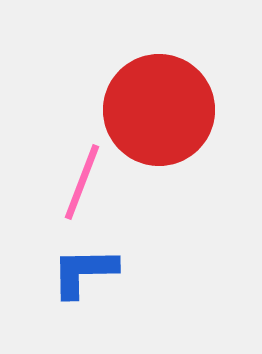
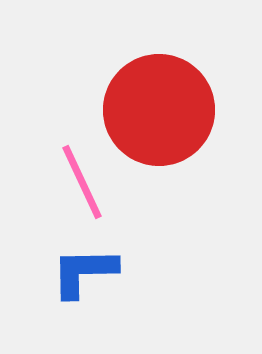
pink line: rotated 46 degrees counterclockwise
